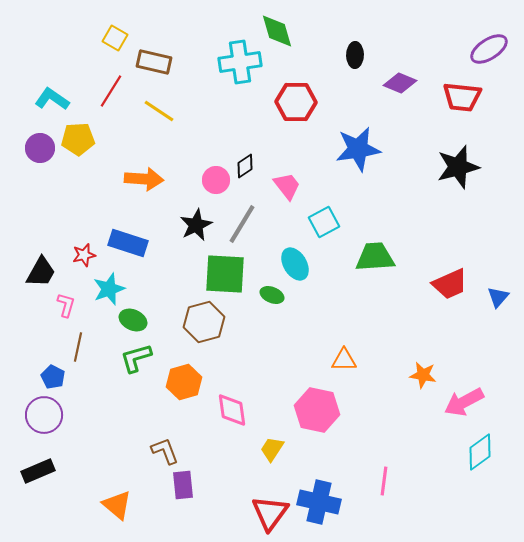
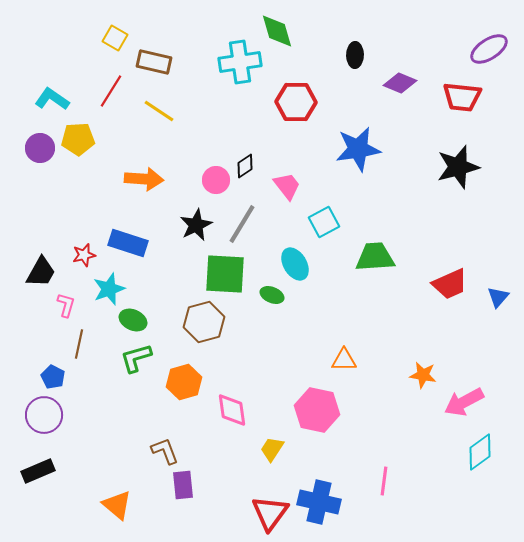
brown line at (78, 347): moved 1 px right, 3 px up
